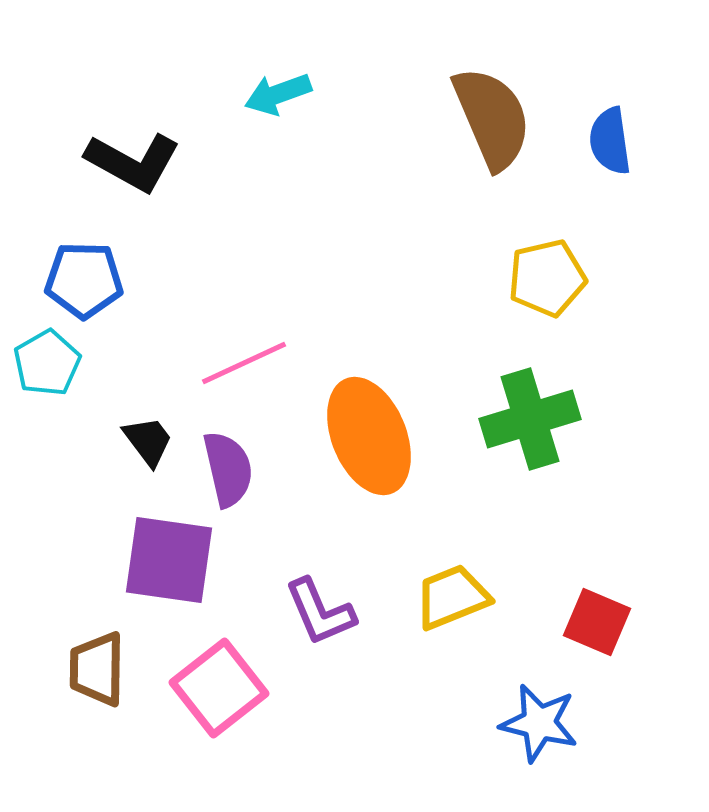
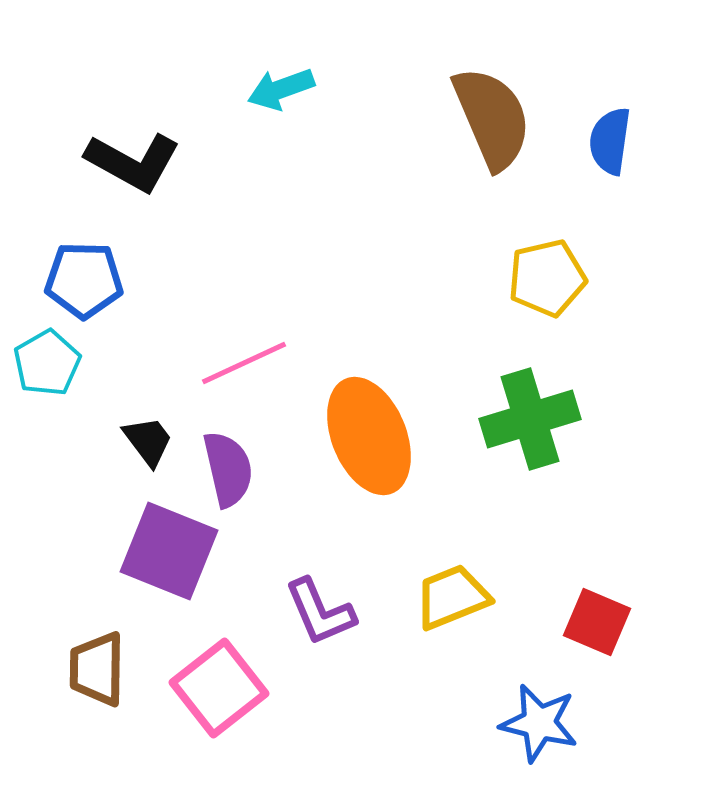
cyan arrow: moved 3 px right, 5 px up
blue semicircle: rotated 16 degrees clockwise
purple square: moved 9 px up; rotated 14 degrees clockwise
